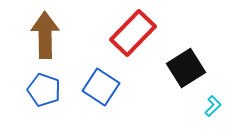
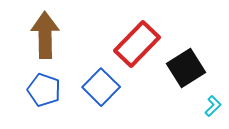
red rectangle: moved 4 px right, 11 px down
blue square: rotated 12 degrees clockwise
